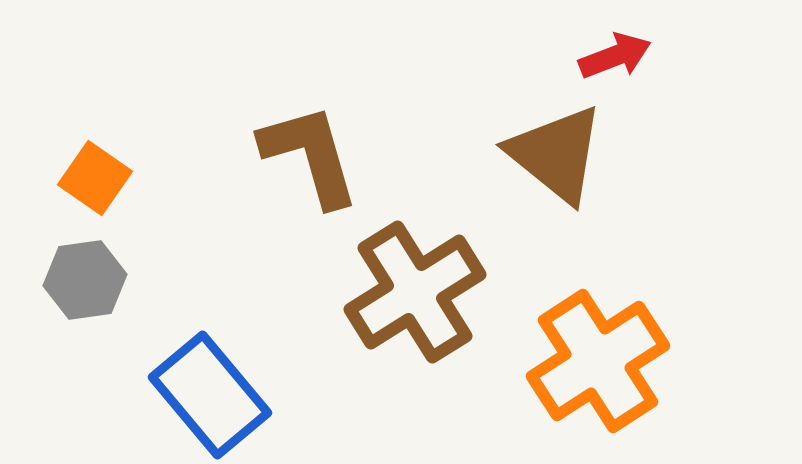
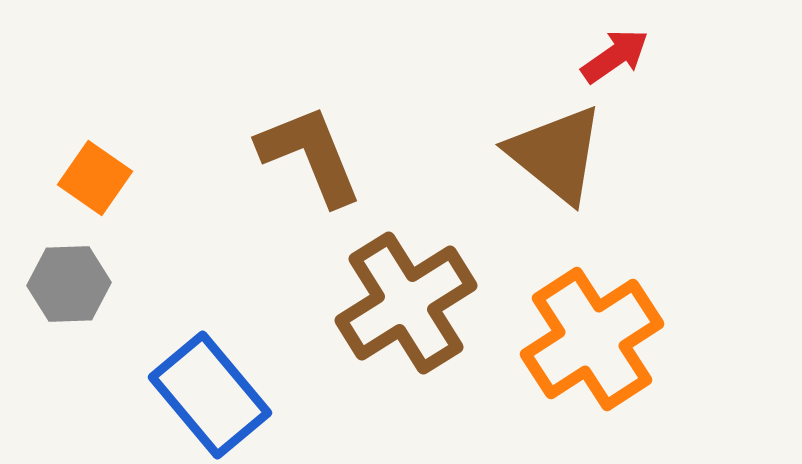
red arrow: rotated 14 degrees counterclockwise
brown L-shape: rotated 6 degrees counterclockwise
gray hexagon: moved 16 px left, 4 px down; rotated 6 degrees clockwise
brown cross: moved 9 px left, 11 px down
orange cross: moved 6 px left, 22 px up
